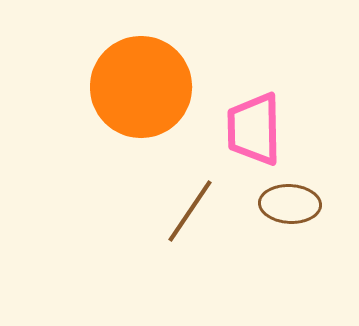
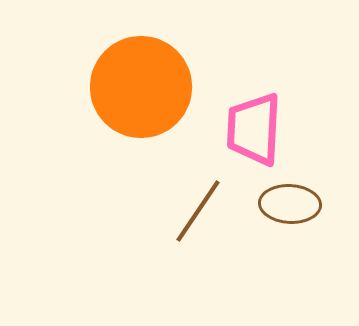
pink trapezoid: rotated 4 degrees clockwise
brown line: moved 8 px right
